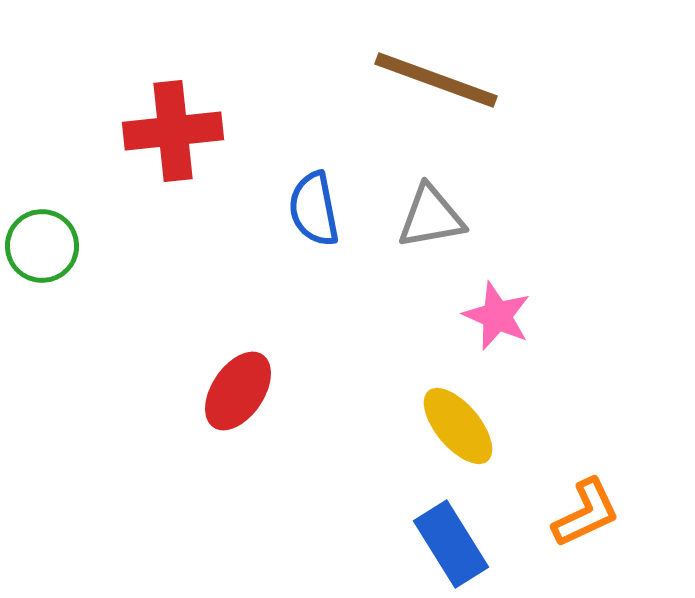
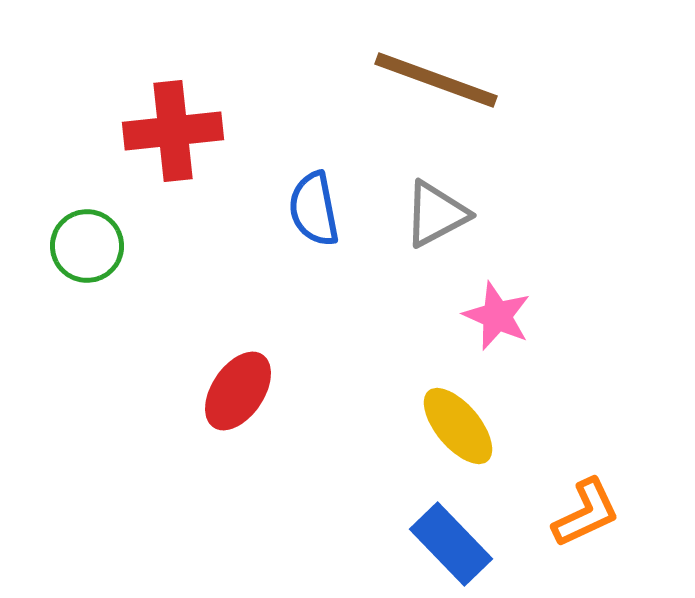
gray triangle: moved 5 px right, 3 px up; rotated 18 degrees counterclockwise
green circle: moved 45 px right
blue rectangle: rotated 12 degrees counterclockwise
